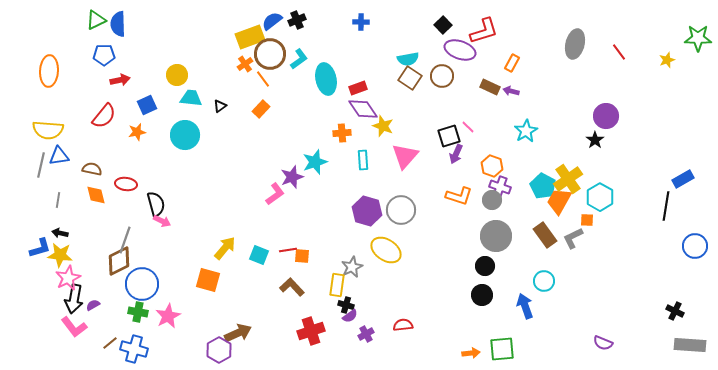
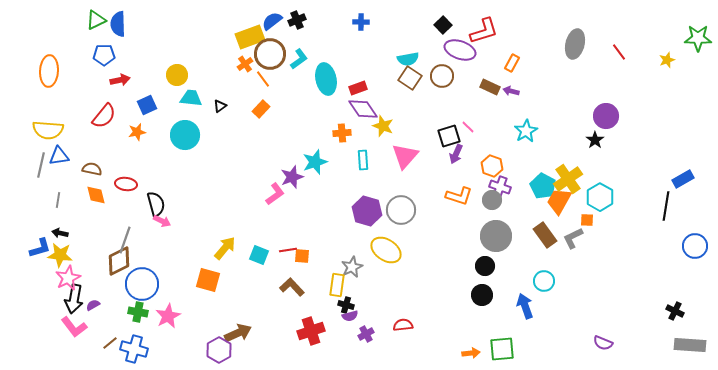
purple semicircle at (350, 316): rotated 21 degrees clockwise
